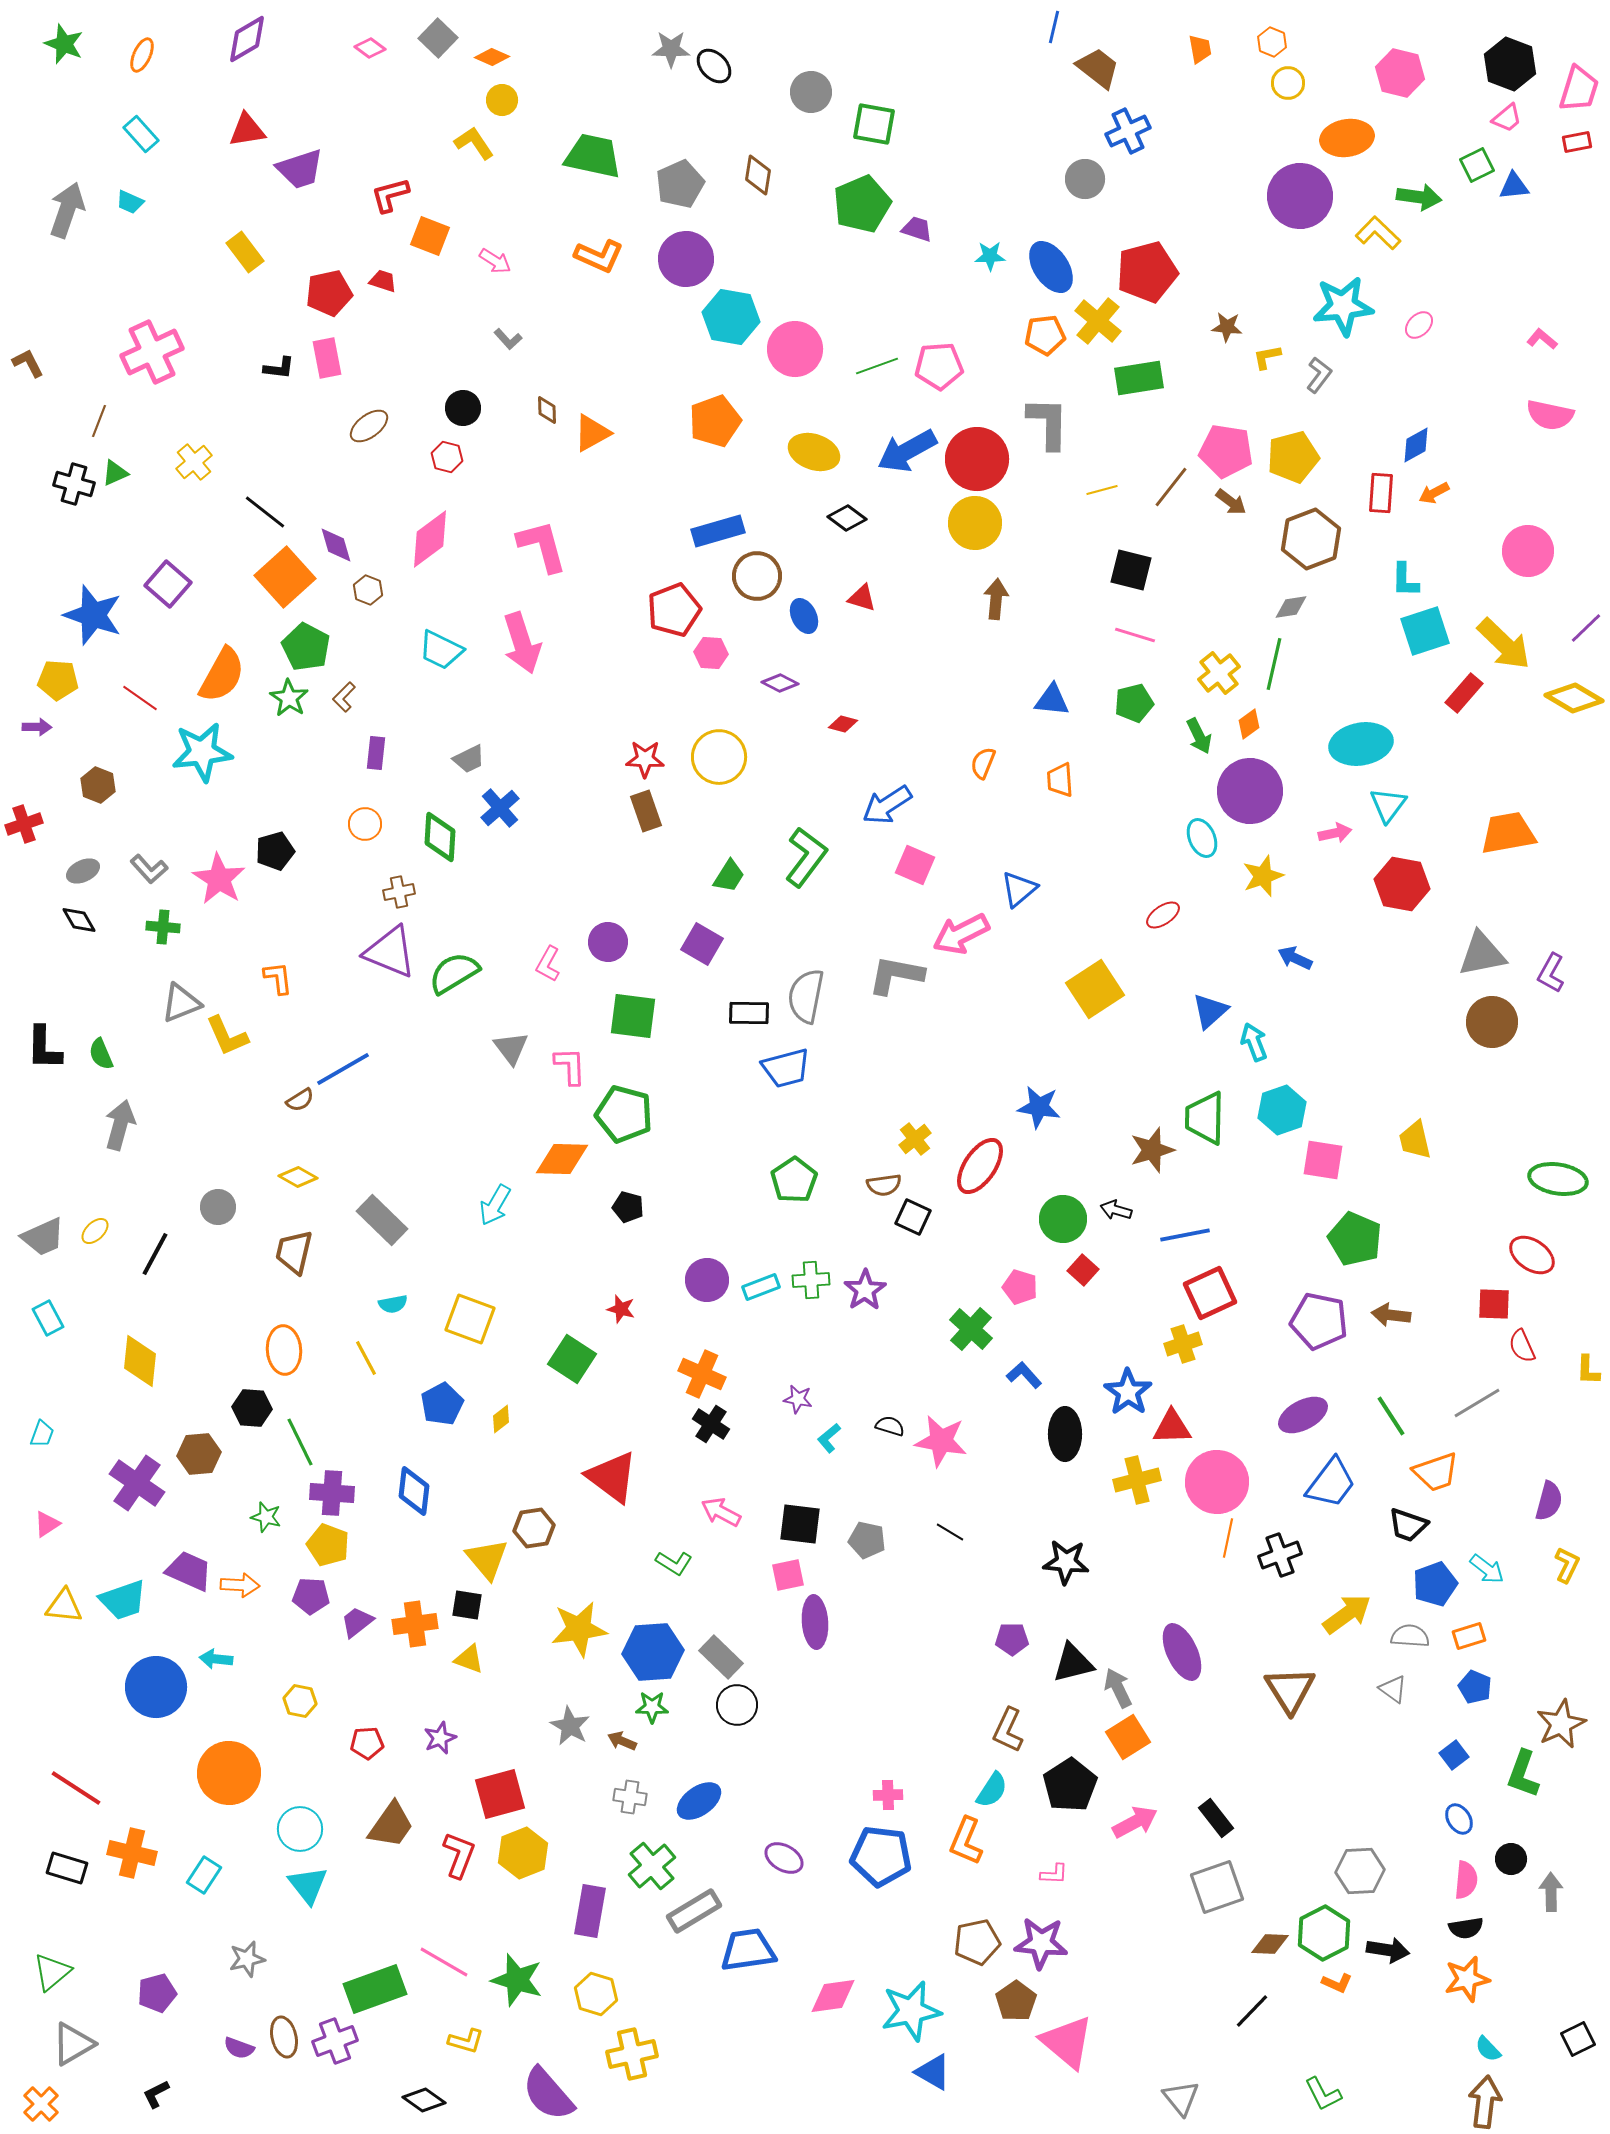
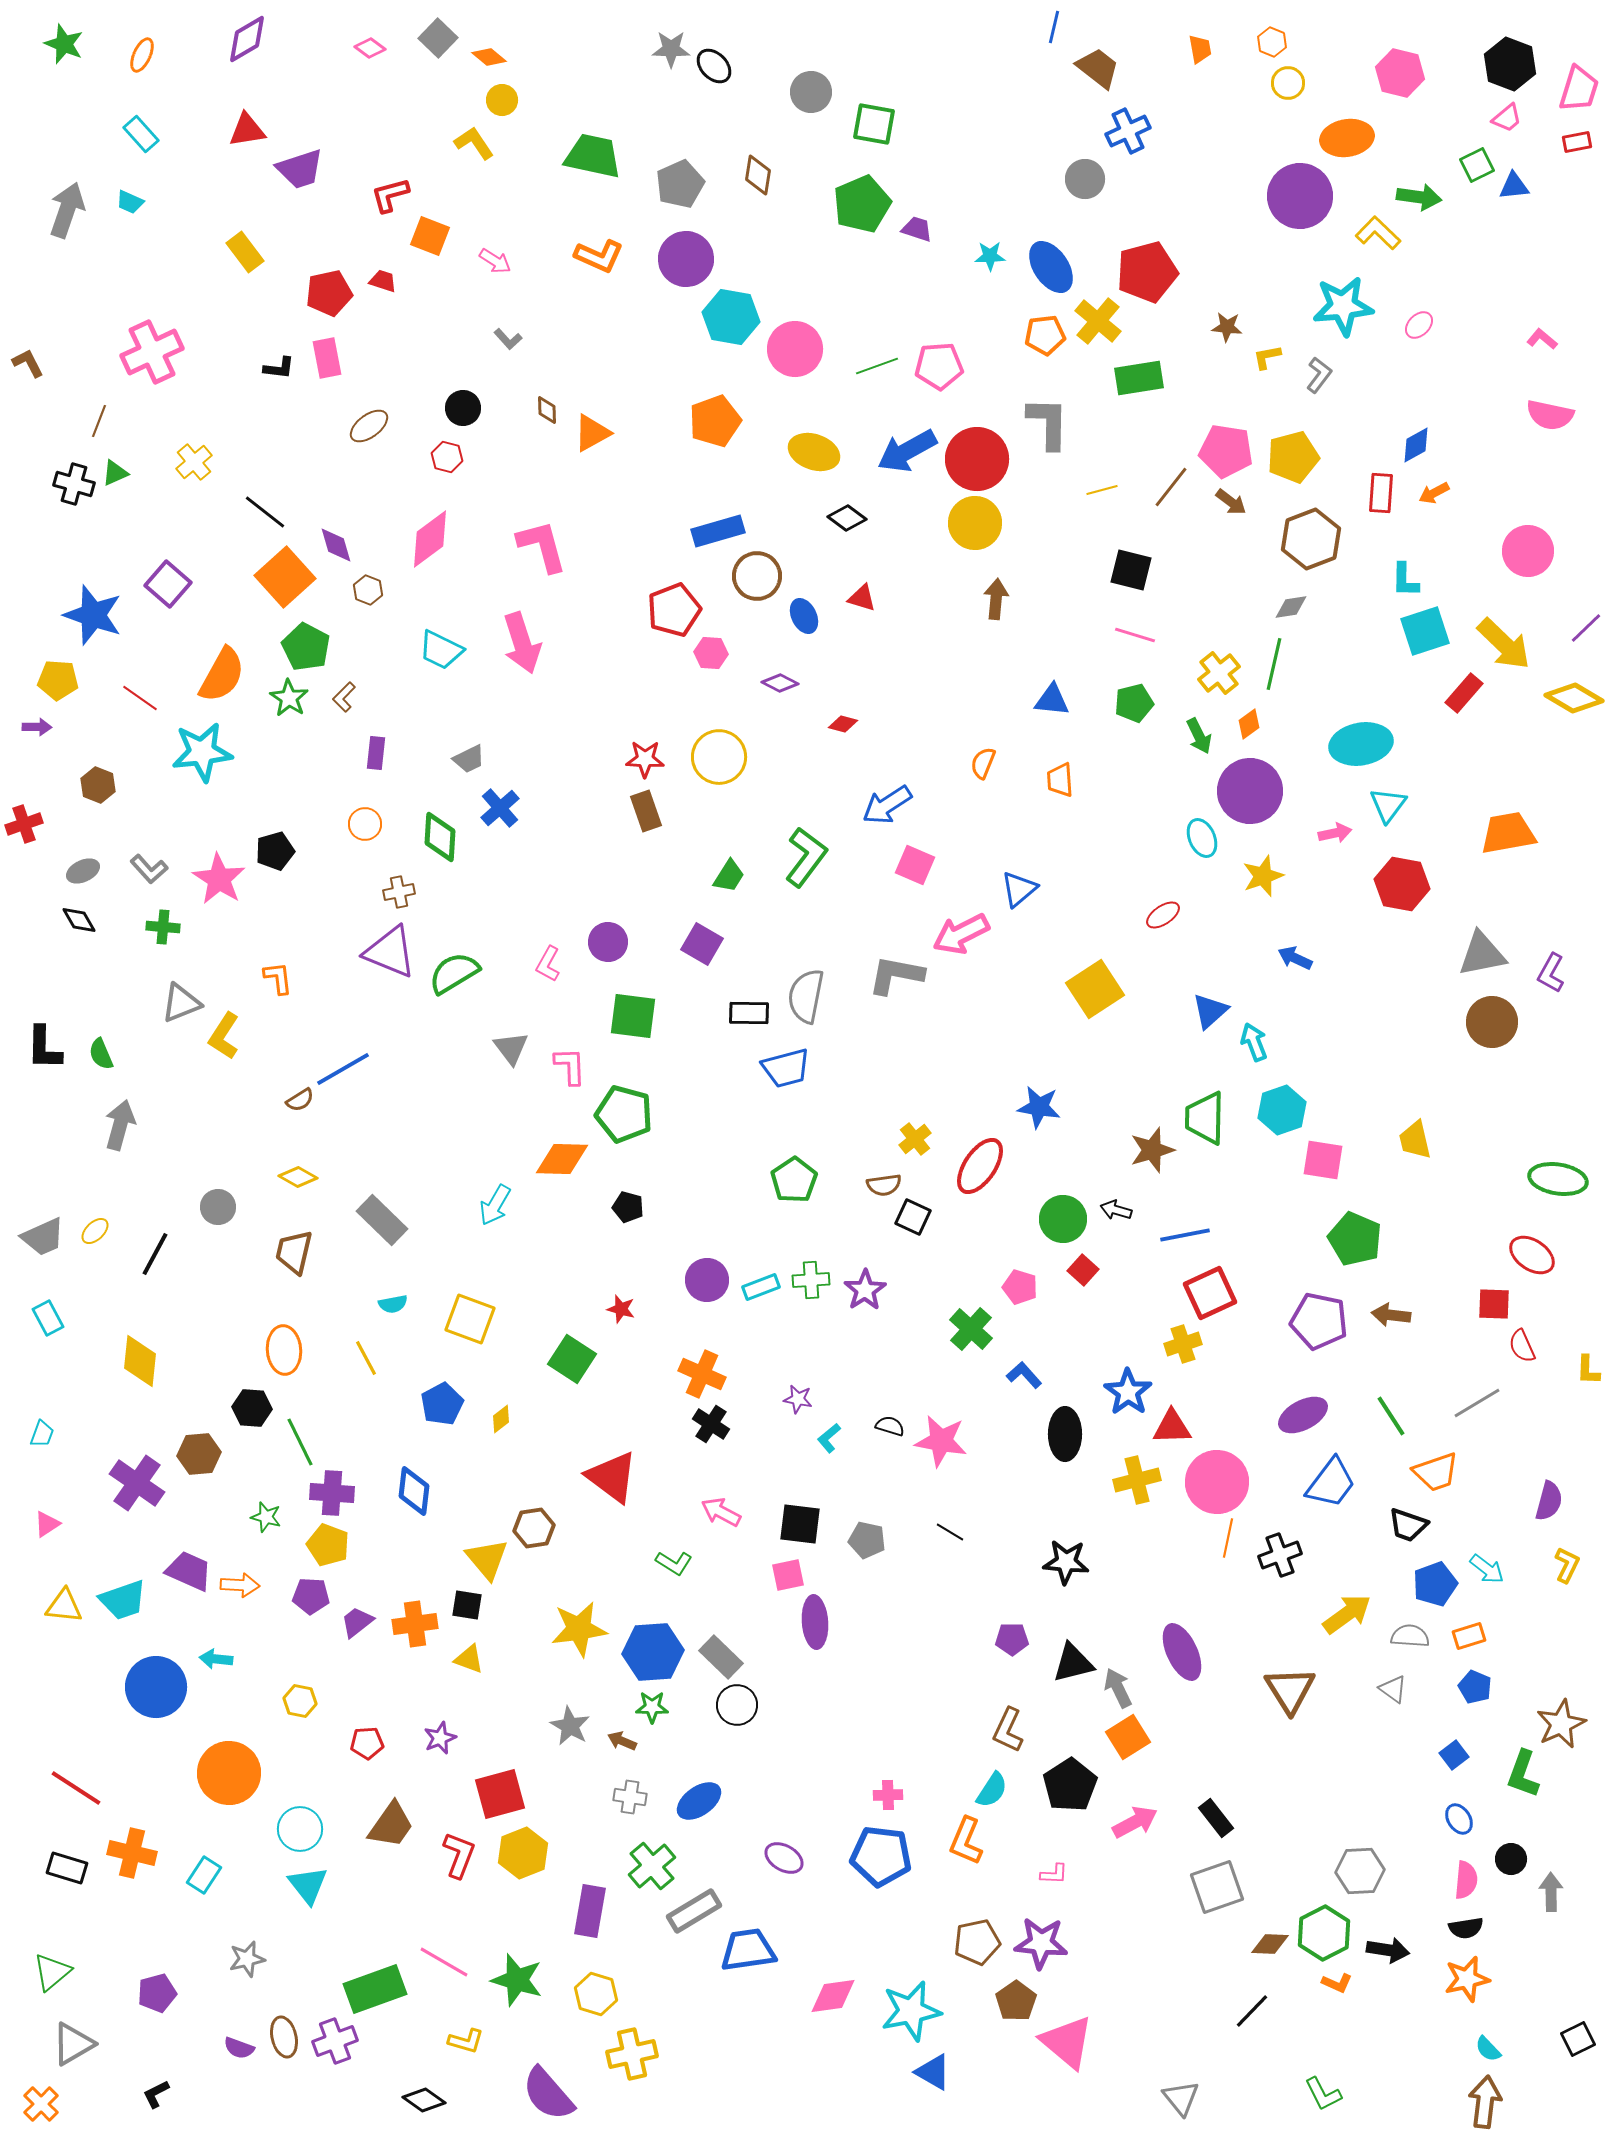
orange diamond at (492, 57): moved 3 px left; rotated 16 degrees clockwise
yellow L-shape at (227, 1036): moved 3 px left; rotated 57 degrees clockwise
